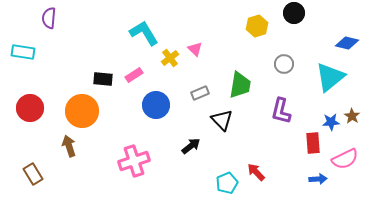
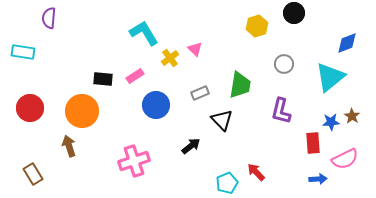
blue diamond: rotated 35 degrees counterclockwise
pink rectangle: moved 1 px right, 1 px down
